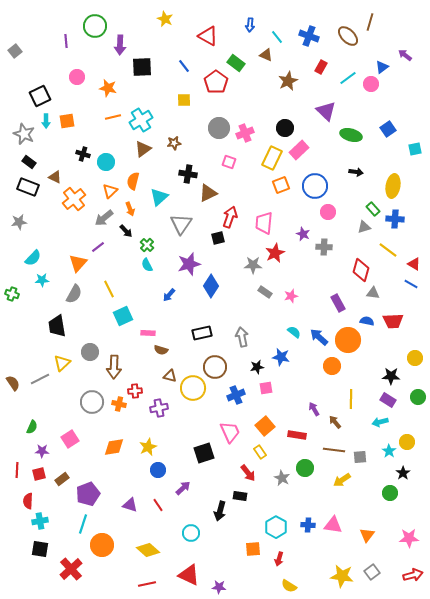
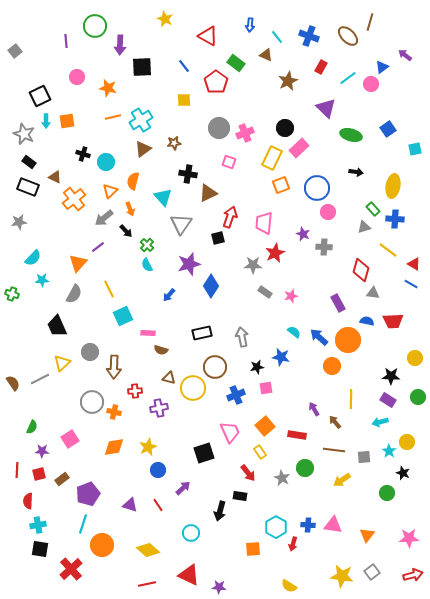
purple triangle at (326, 111): moved 3 px up
pink rectangle at (299, 150): moved 2 px up
blue circle at (315, 186): moved 2 px right, 2 px down
cyan triangle at (159, 197): moved 4 px right; rotated 30 degrees counterclockwise
black trapezoid at (57, 326): rotated 15 degrees counterclockwise
brown triangle at (170, 376): moved 1 px left, 2 px down
orange cross at (119, 404): moved 5 px left, 8 px down
gray square at (360, 457): moved 4 px right
black star at (403, 473): rotated 16 degrees counterclockwise
green circle at (390, 493): moved 3 px left
cyan cross at (40, 521): moved 2 px left, 4 px down
red arrow at (279, 559): moved 14 px right, 15 px up
